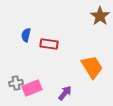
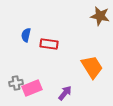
brown star: rotated 24 degrees counterclockwise
